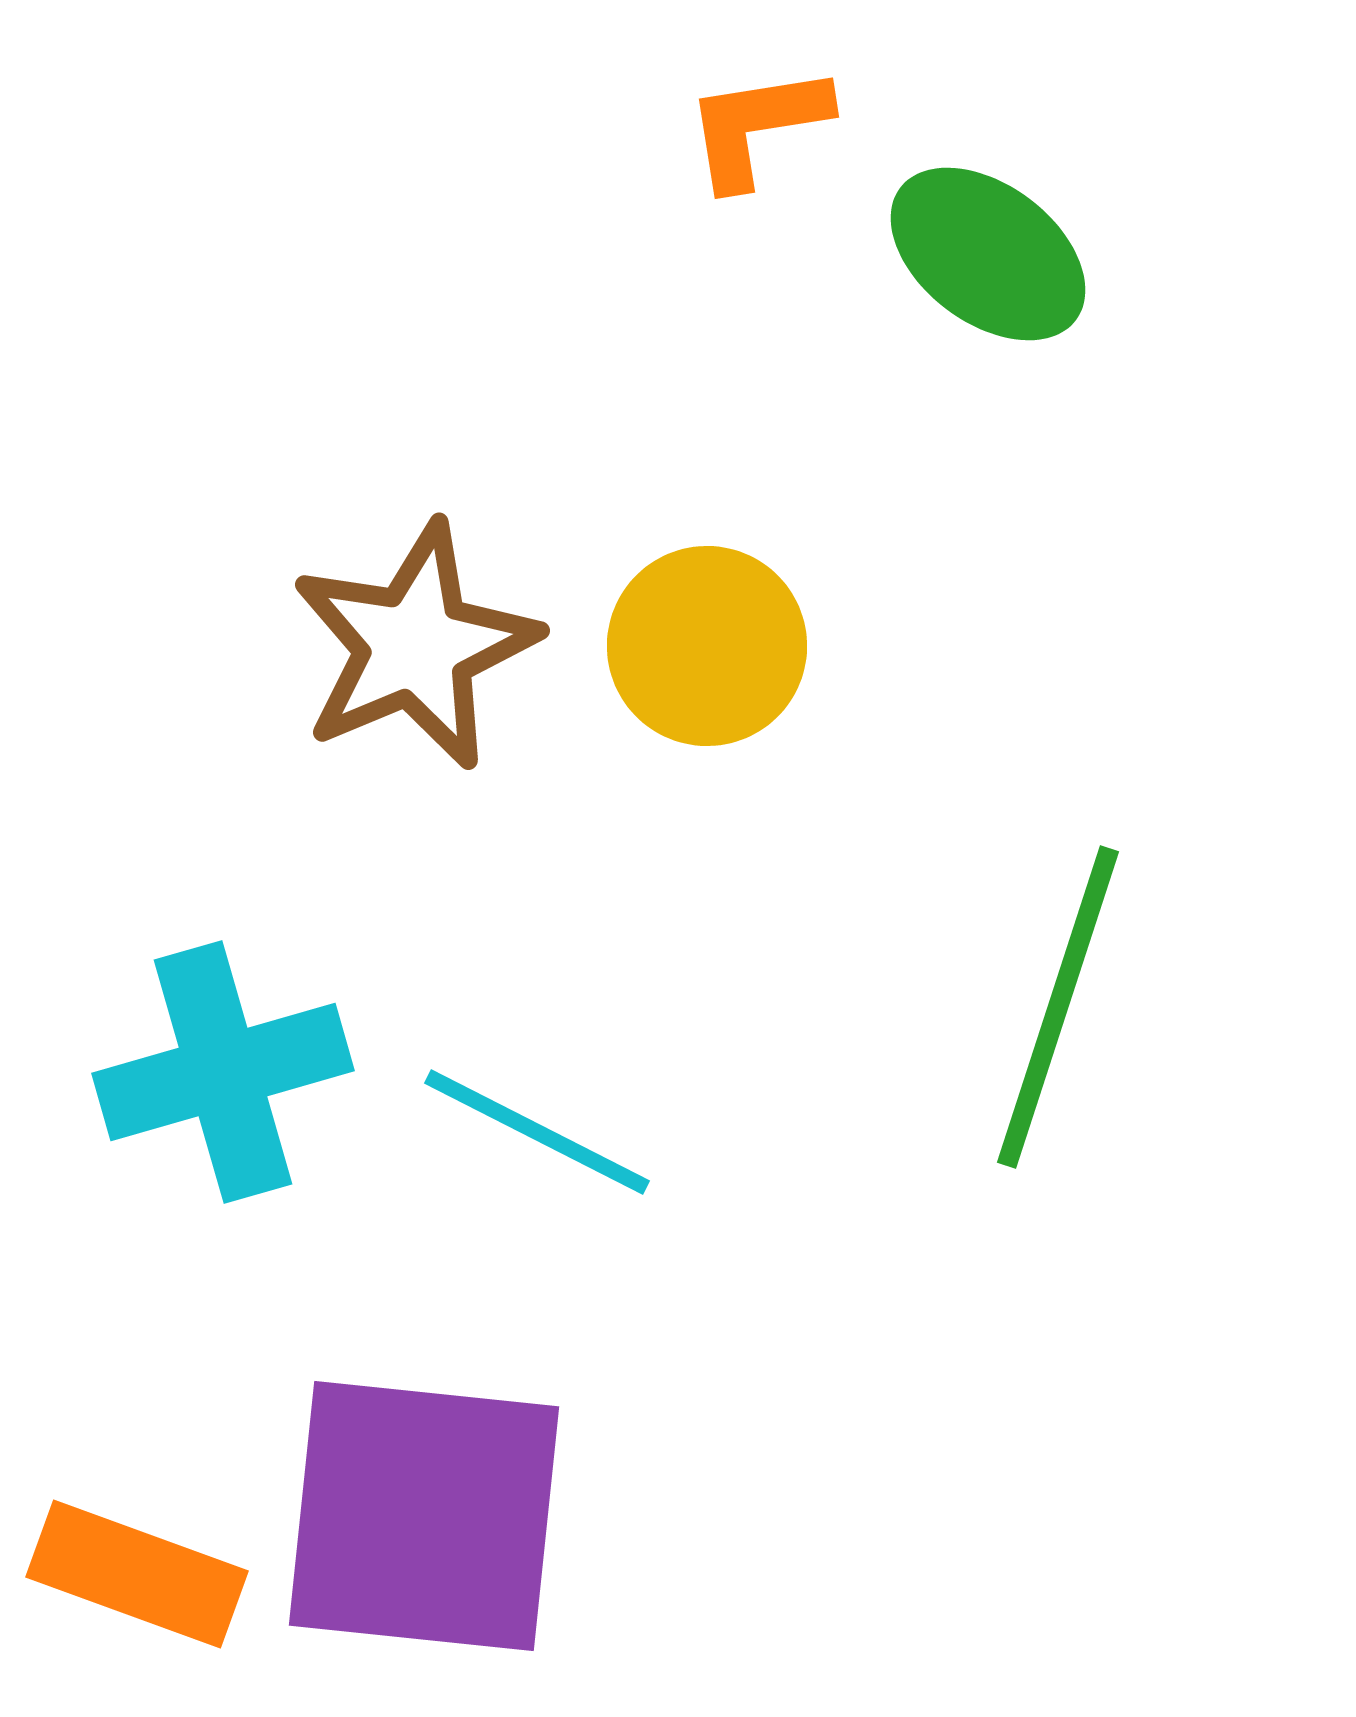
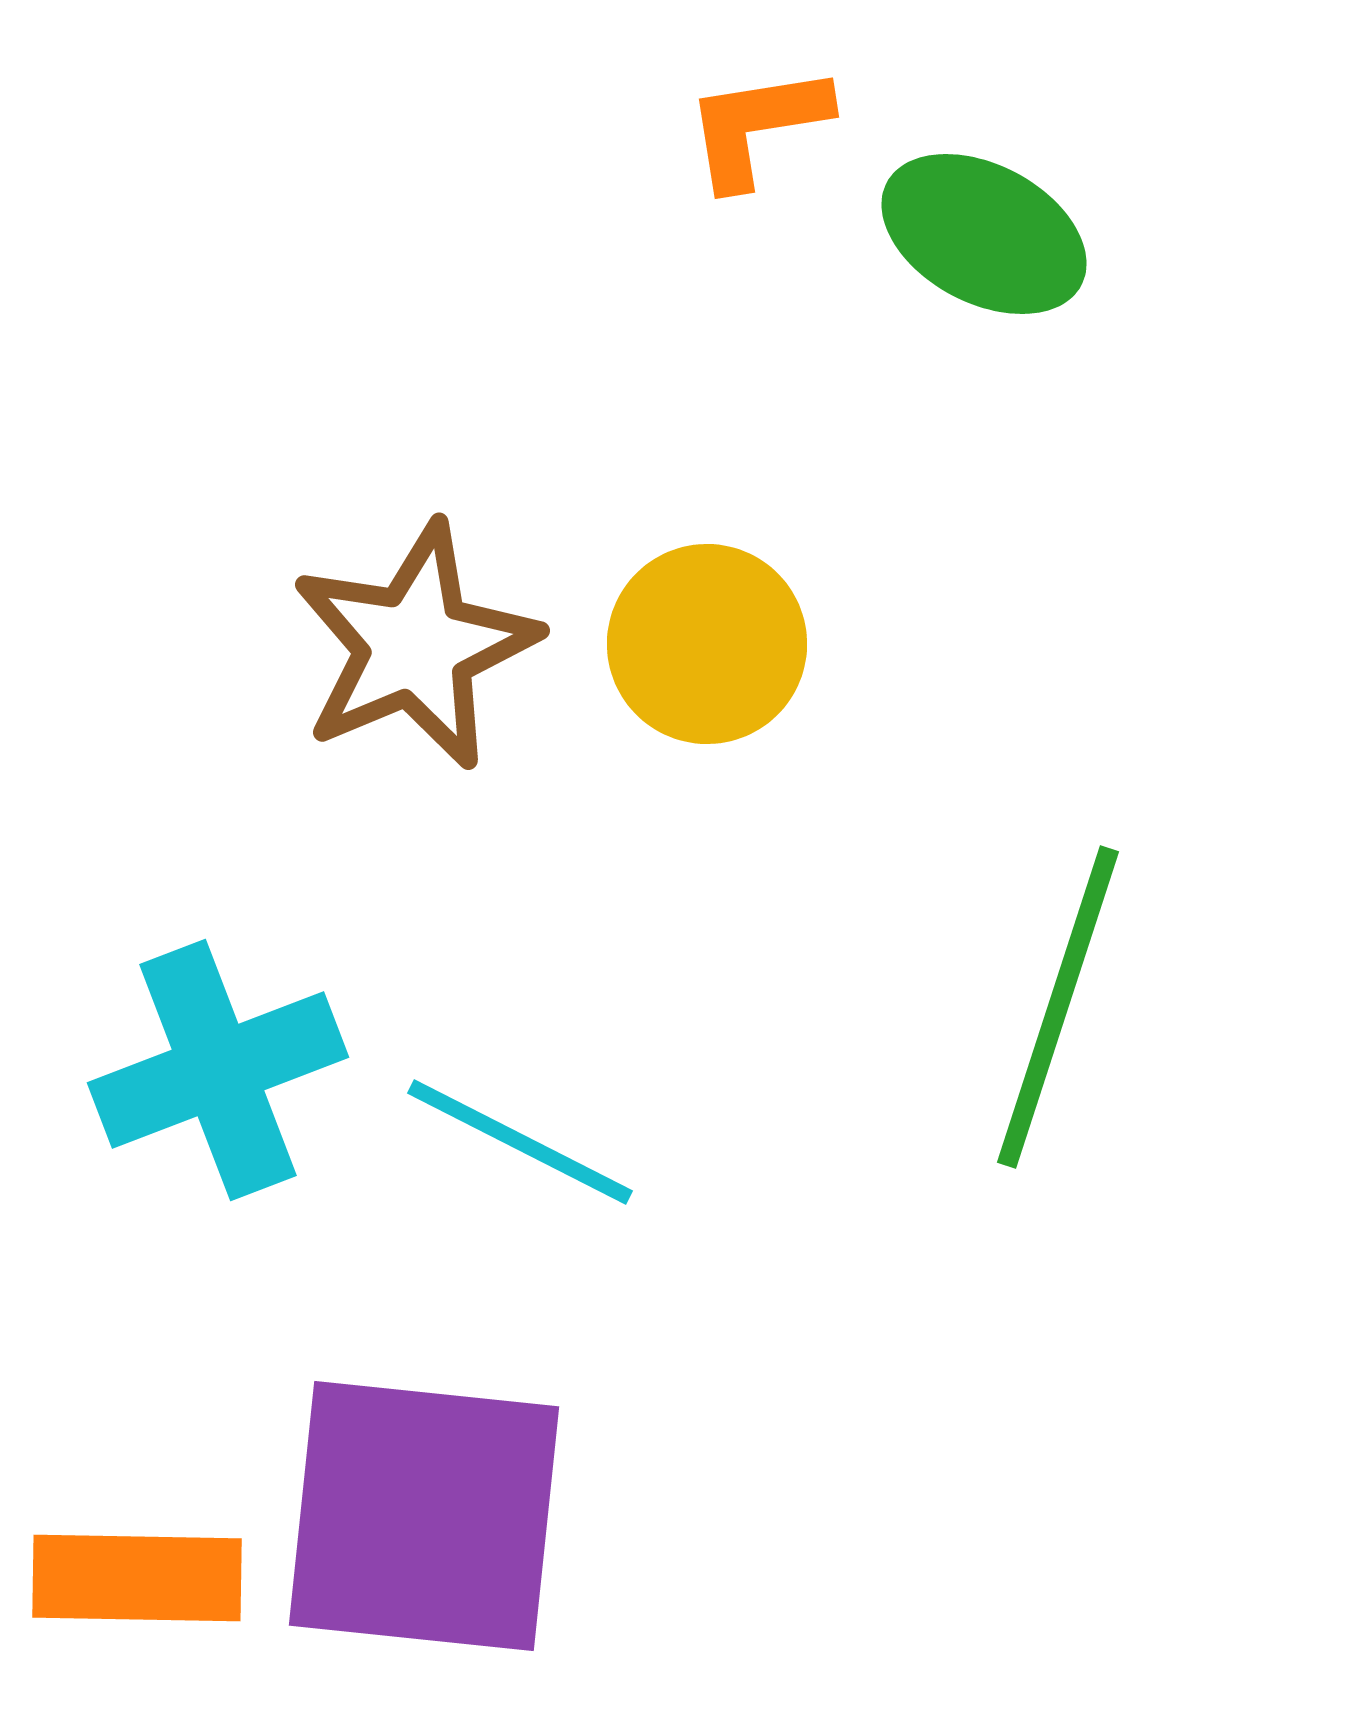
green ellipse: moved 4 px left, 20 px up; rotated 9 degrees counterclockwise
yellow circle: moved 2 px up
cyan cross: moved 5 px left, 2 px up; rotated 5 degrees counterclockwise
cyan line: moved 17 px left, 10 px down
orange rectangle: moved 4 px down; rotated 19 degrees counterclockwise
